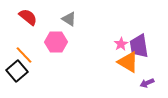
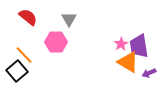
gray triangle: rotated 28 degrees clockwise
purple arrow: moved 2 px right, 10 px up
